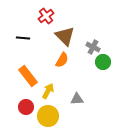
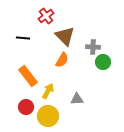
gray cross: rotated 24 degrees counterclockwise
